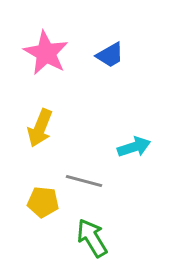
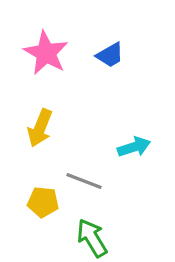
gray line: rotated 6 degrees clockwise
